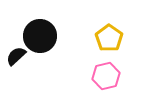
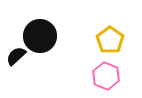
yellow pentagon: moved 1 px right, 2 px down
pink hexagon: rotated 24 degrees counterclockwise
